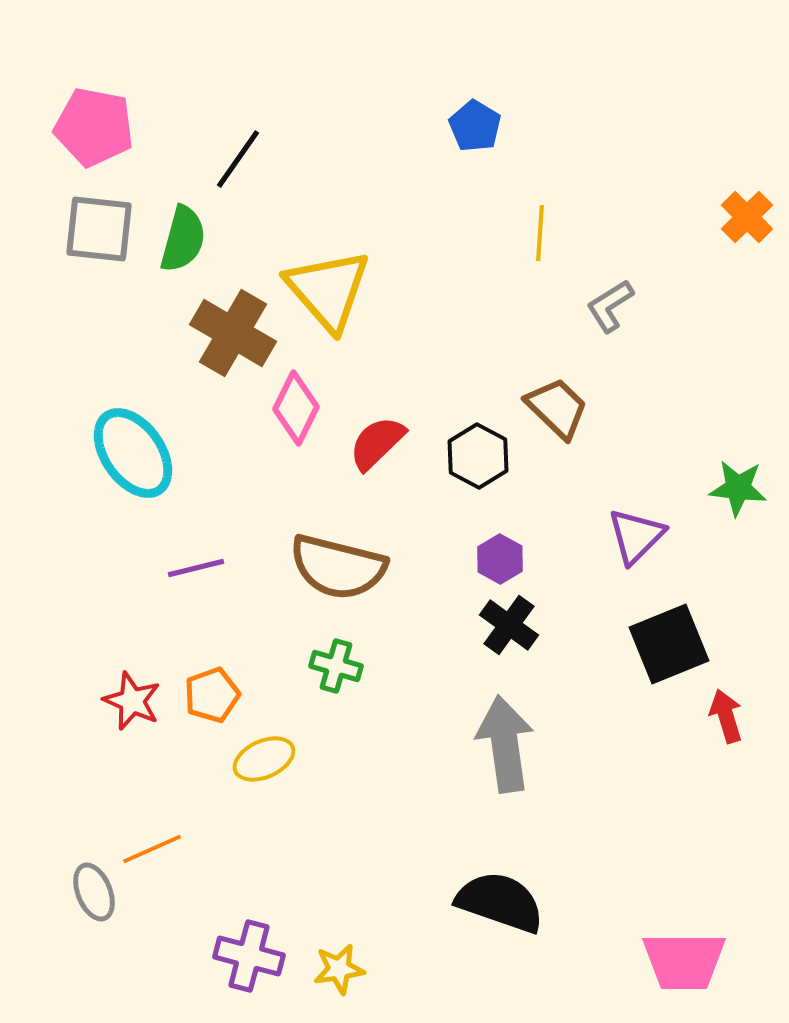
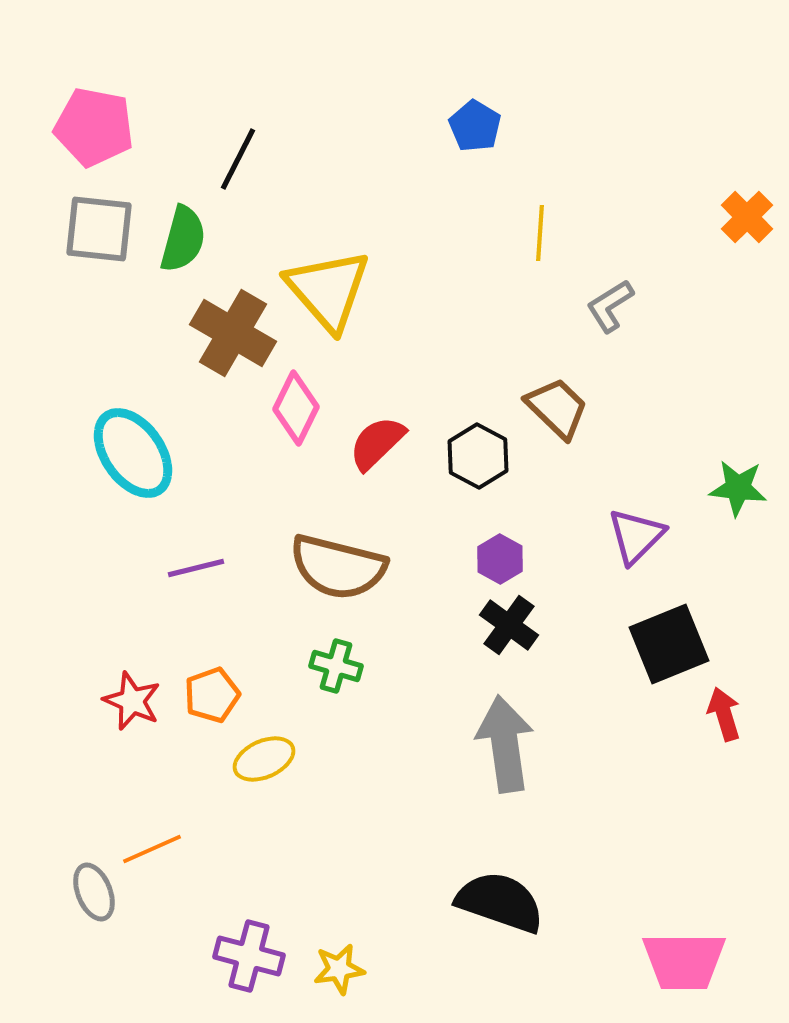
black line: rotated 8 degrees counterclockwise
red arrow: moved 2 px left, 2 px up
